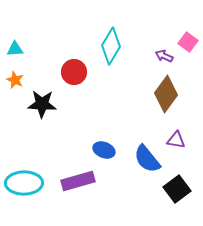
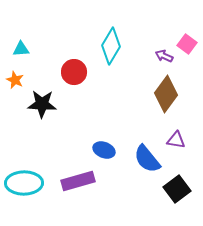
pink square: moved 1 px left, 2 px down
cyan triangle: moved 6 px right
